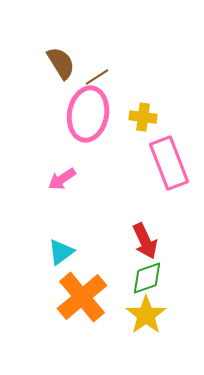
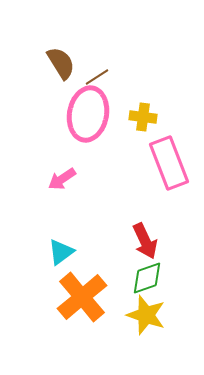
yellow star: rotated 18 degrees counterclockwise
